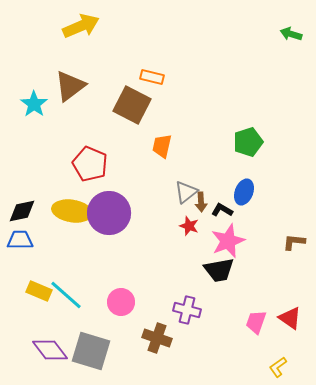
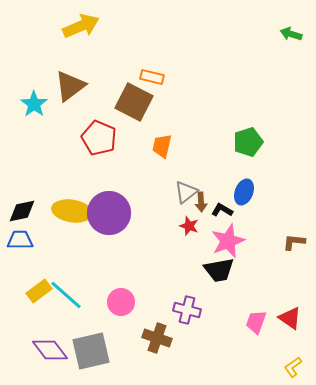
brown square: moved 2 px right, 3 px up
red pentagon: moved 9 px right, 26 px up
yellow rectangle: rotated 60 degrees counterclockwise
gray square: rotated 30 degrees counterclockwise
yellow L-shape: moved 15 px right
